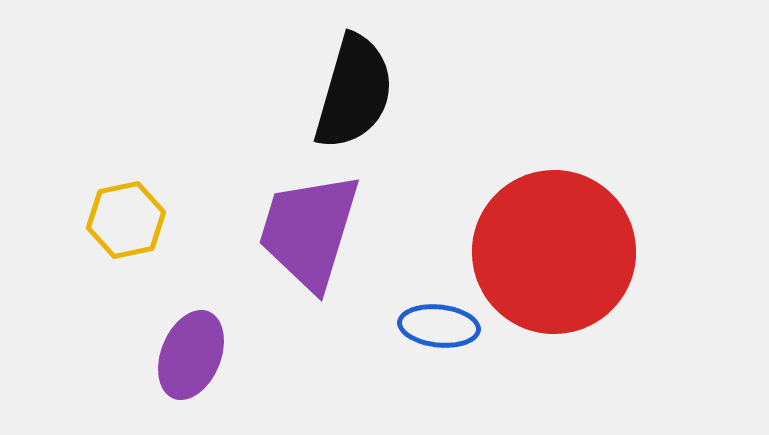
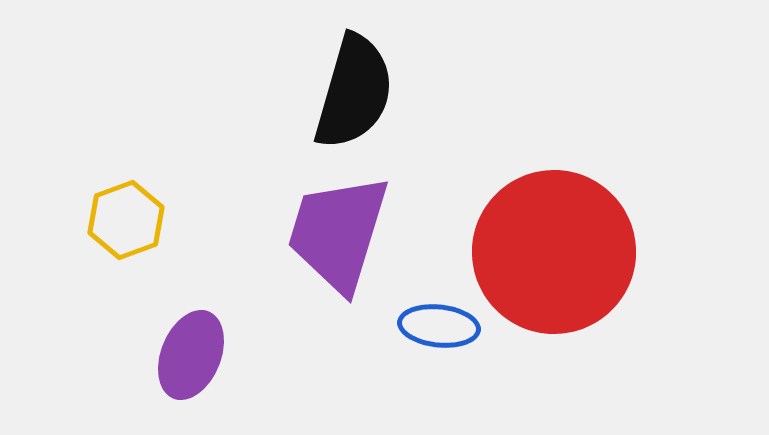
yellow hexagon: rotated 8 degrees counterclockwise
purple trapezoid: moved 29 px right, 2 px down
